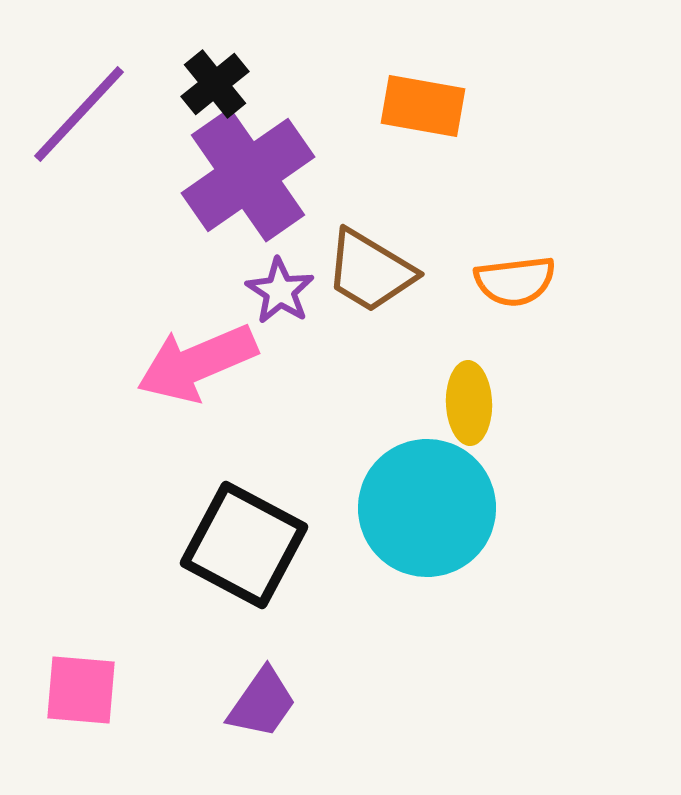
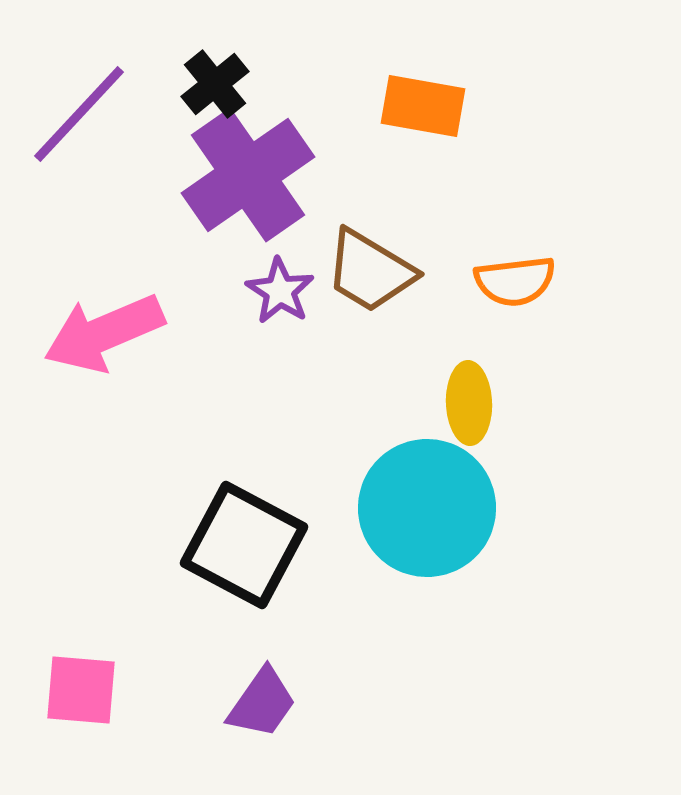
pink arrow: moved 93 px left, 30 px up
